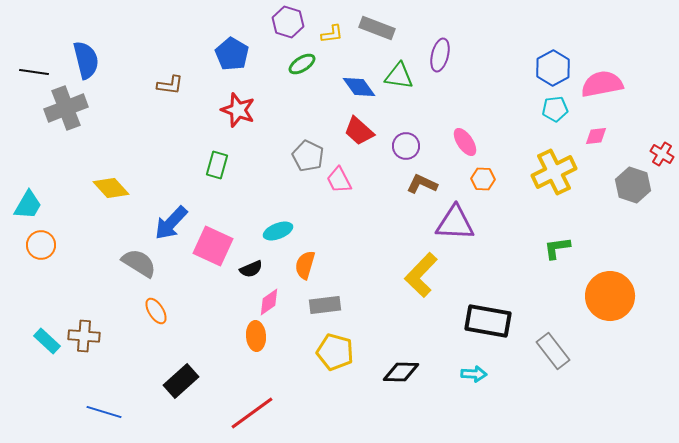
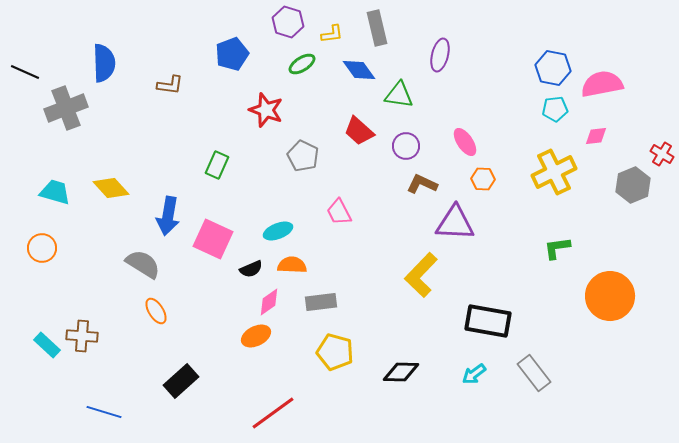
gray rectangle at (377, 28): rotated 56 degrees clockwise
blue pentagon at (232, 54): rotated 20 degrees clockwise
blue semicircle at (86, 60): moved 18 px right, 3 px down; rotated 12 degrees clockwise
blue hexagon at (553, 68): rotated 20 degrees counterclockwise
black line at (34, 72): moved 9 px left; rotated 16 degrees clockwise
green triangle at (399, 76): moved 19 px down
blue diamond at (359, 87): moved 17 px up
red star at (238, 110): moved 28 px right
gray pentagon at (308, 156): moved 5 px left
green rectangle at (217, 165): rotated 8 degrees clockwise
pink trapezoid at (339, 180): moved 32 px down
gray hexagon at (633, 185): rotated 20 degrees clockwise
cyan trapezoid at (28, 205): moved 27 px right, 13 px up; rotated 104 degrees counterclockwise
blue arrow at (171, 223): moved 3 px left, 7 px up; rotated 33 degrees counterclockwise
orange circle at (41, 245): moved 1 px right, 3 px down
pink square at (213, 246): moved 7 px up
gray semicircle at (139, 263): moved 4 px right, 1 px down
orange semicircle at (305, 265): moved 13 px left; rotated 76 degrees clockwise
gray rectangle at (325, 305): moved 4 px left, 3 px up
brown cross at (84, 336): moved 2 px left
orange ellipse at (256, 336): rotated 68 degrees clockwise
cyan rectangle at (47, 341): moved 4 px down
gray rectangle at (553, 351): moved 19 px left, 22 px down
cyan arrow at (474, 374): rotated 140 degrees clockwise
red line at (252, 413): moved 21 px right
